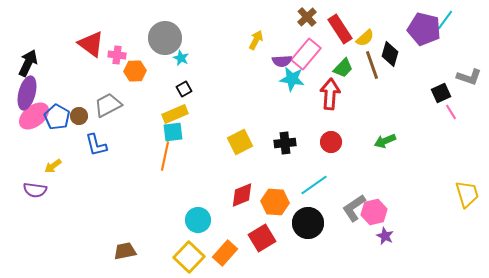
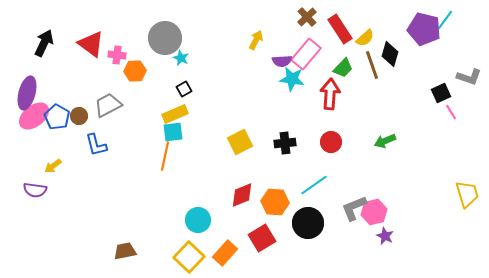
black arrow at (28, 63): moved 16 px right, 20 px up
gray L-shape at (354, 208): rotated 12 degrees clockwise
